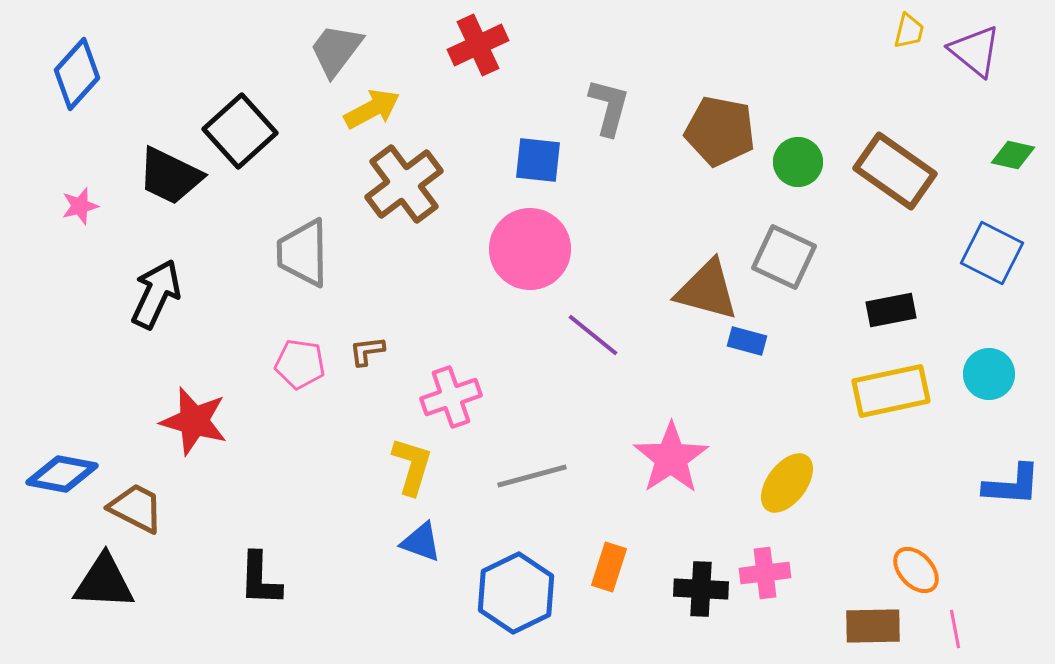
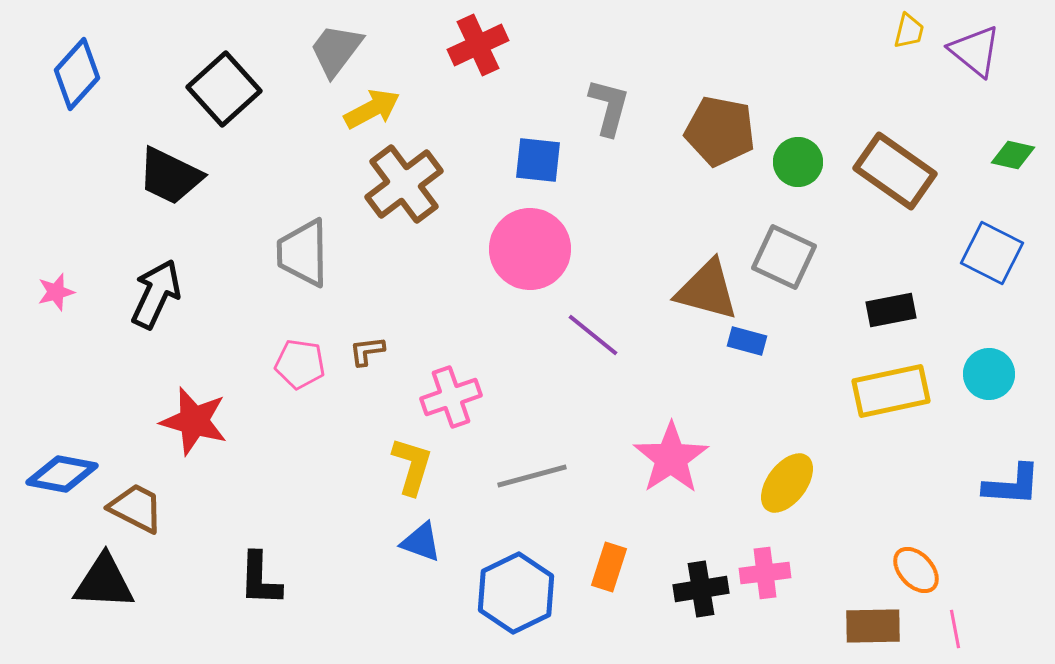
black square at (240, 131): moved 16 px left, 42 px up
pink star at (80, 206): moved 24 px left, 86 px down
black cross at (701, 589): rotated 12 degrees counterclockwise
